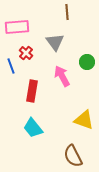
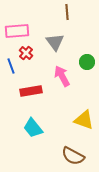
pink rectangle: moved 4 px down
red rectangle: moved 1 px left; rotated 70 degrees clockwise
brown semicircle: rotated 35 degrees counterclockwise
